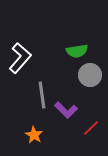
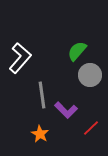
green semicircle: rotated 140 degrees clockwise
orange star: moved 6 px right, 1 px up
